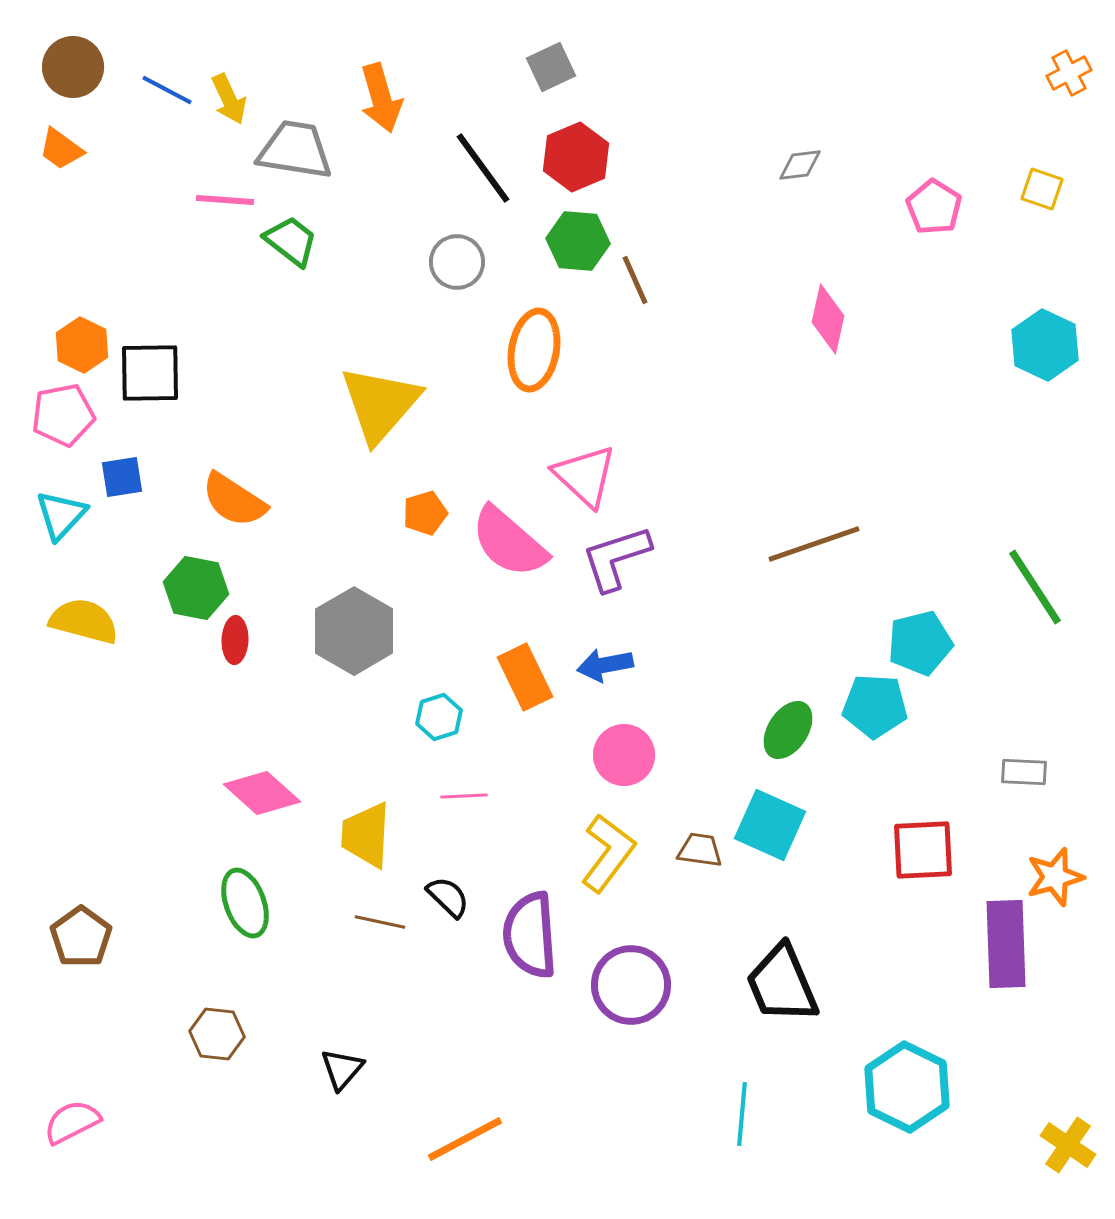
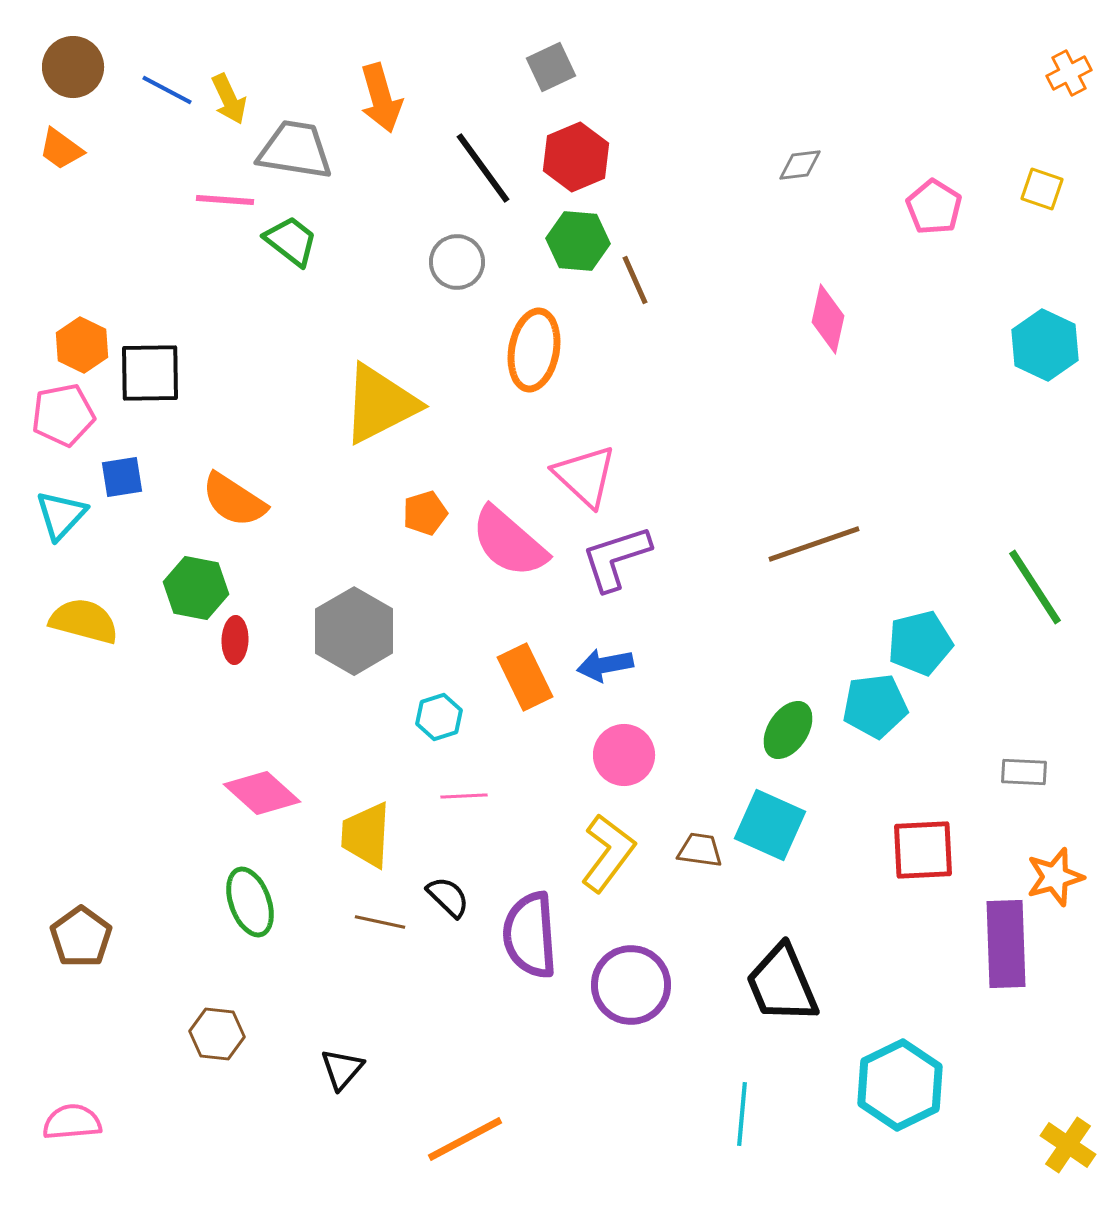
yellow triangle at (380, 404): rotated 22 degrees clockwise
cyan pentagon at (875, 706): rotated 10 degrees counterclockwise
green ellipse at (245, 903): moved 5 px right, 1 px up
cyan hexagon at (907, 1087): moved 7 px left, 2 px up; rotated 8 degrees clockwise
pink semicircle at (72, 1122): rotated 22 degrees clockwise
